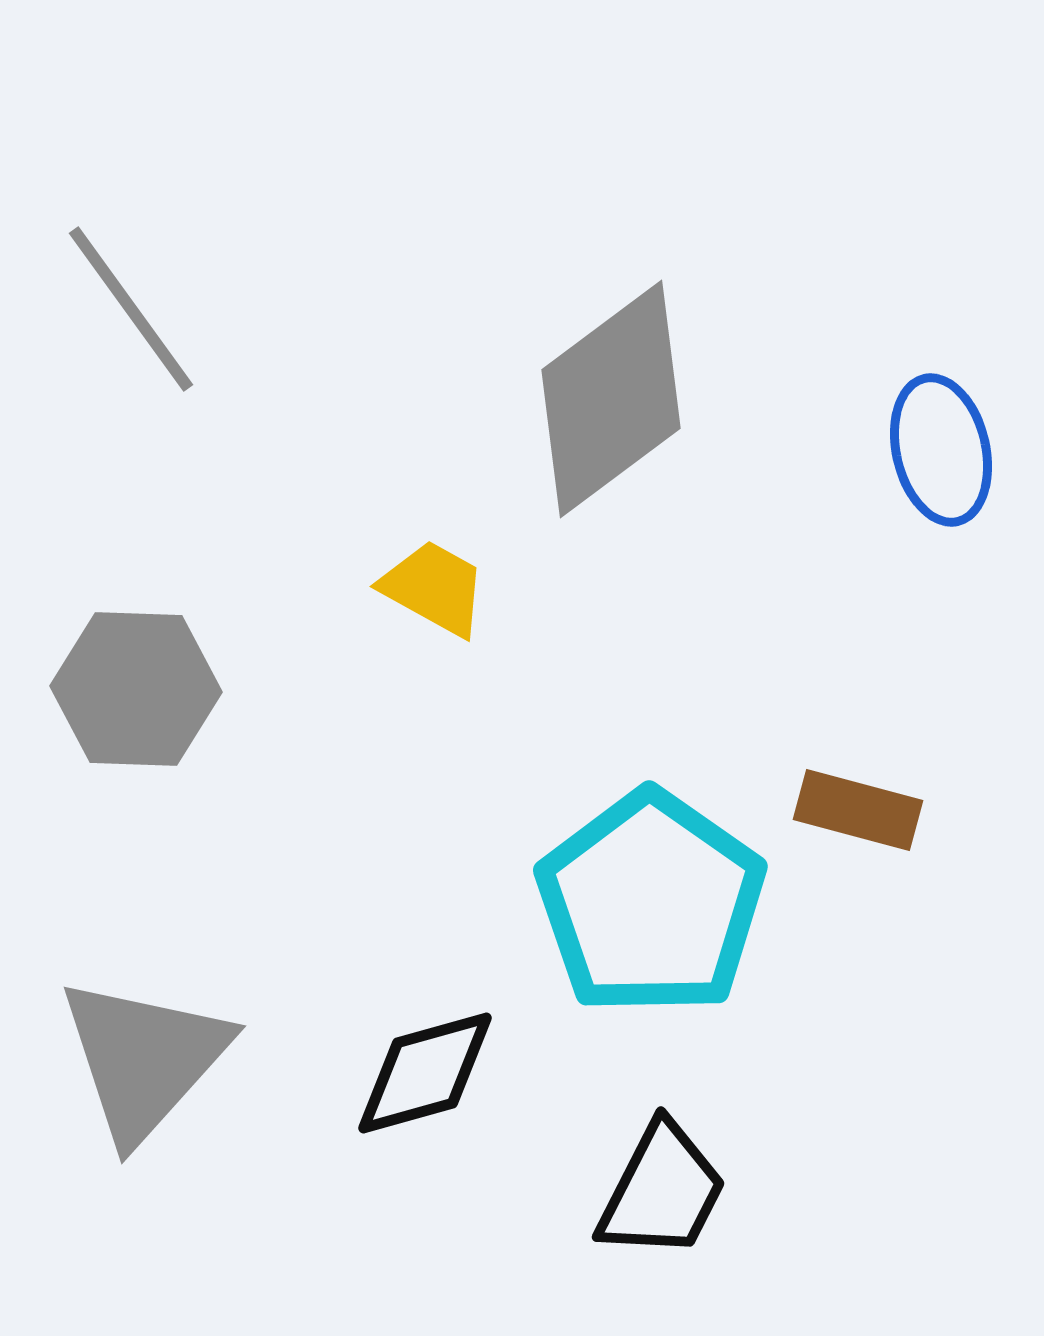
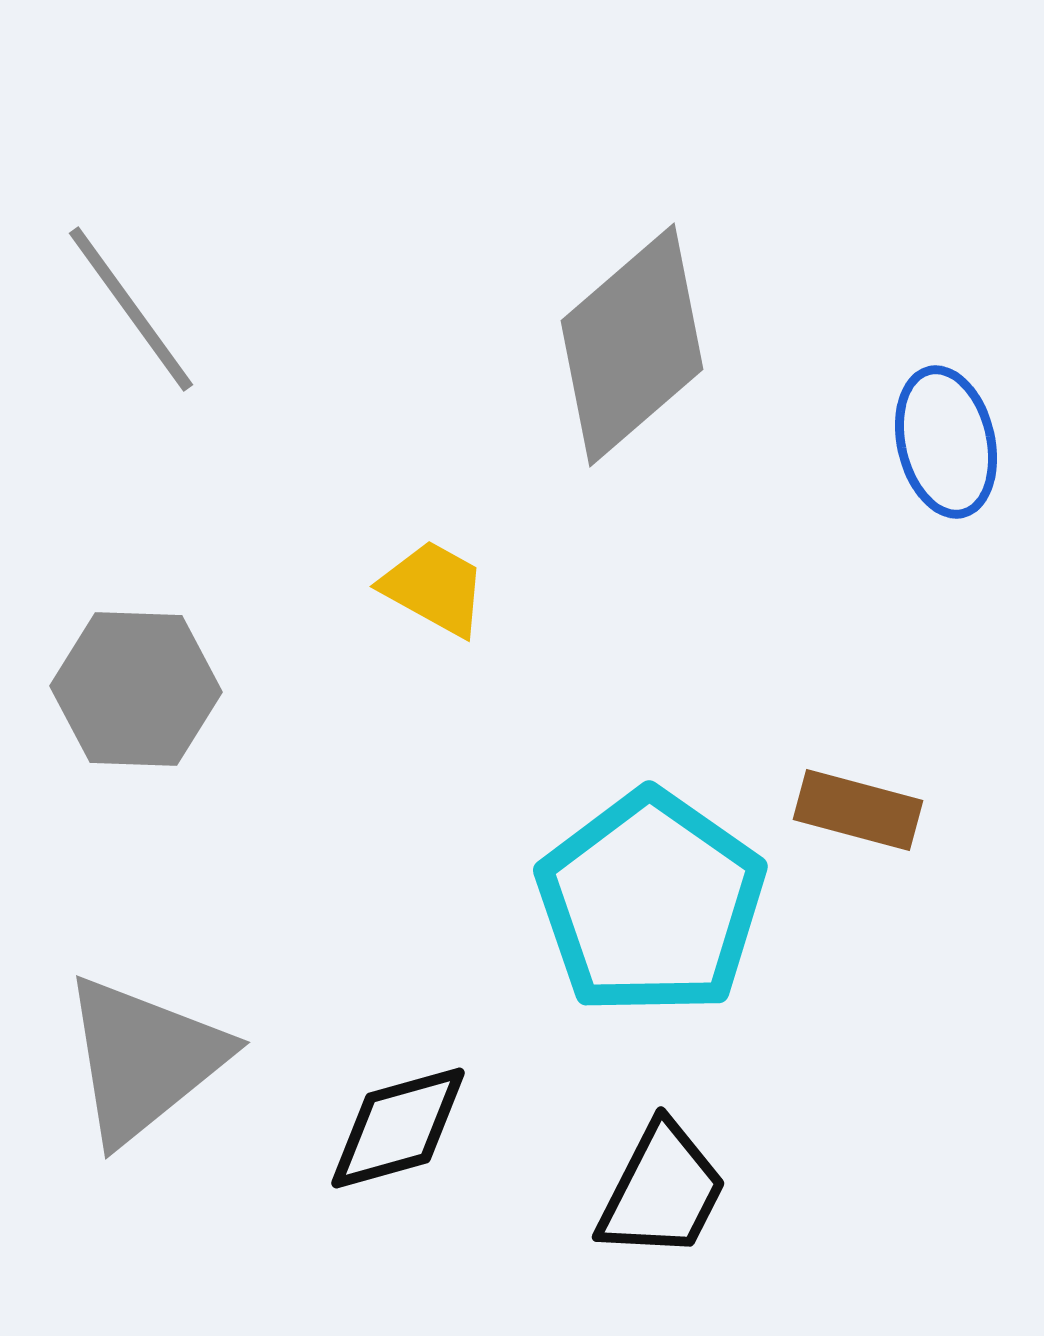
gray diamond: moved 21 px right, 54 px up; rotated 4 degrees counterclockwise
blue ellipse: moved 5 px right, 8 px up
gray triangle: rotated 9 degrees clockwise
black diamond: moved 27 px left, 55 px down
